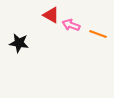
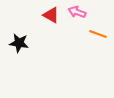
pink arrow: moved 6 px right, 13 px up
